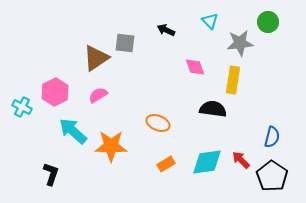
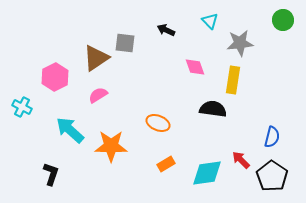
green circle: moved 15 px right, 2 px up
pink hexagon: moved 15 px up
cyan arrow: moved 3 px left, 1 px up
cyan diamond: moved 11 px down
